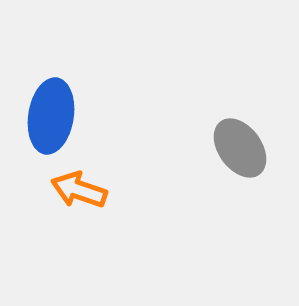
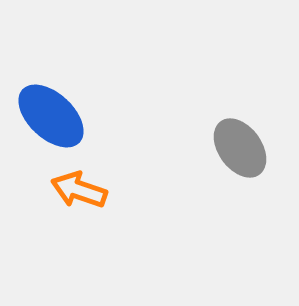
blue ellipse: rotated 56 degrees counterclockwise
